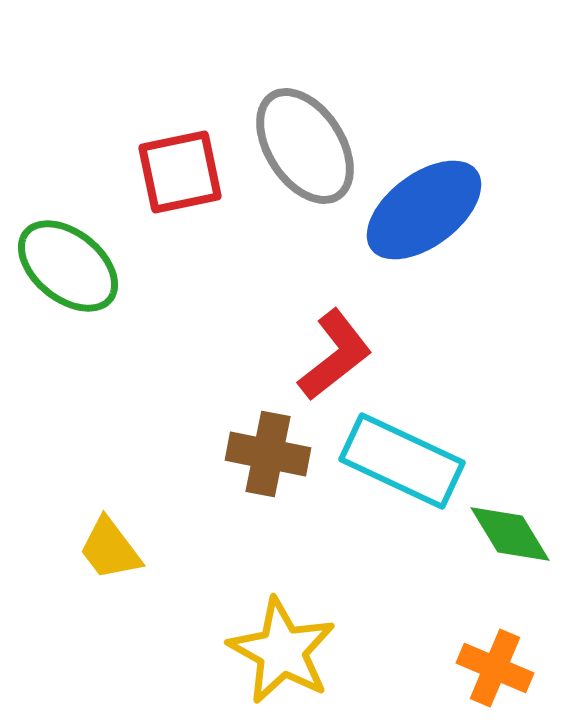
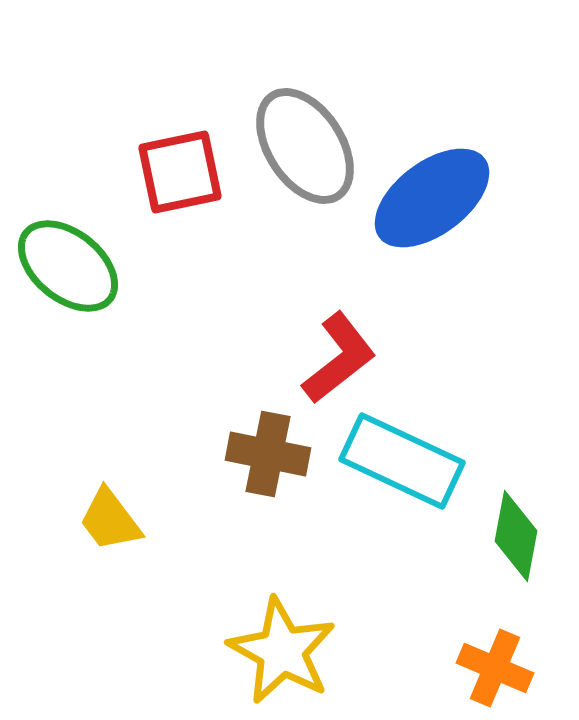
blue ellipse: moved 8 px right, 12 px up
red L-shape: moved 4 px right, 3 px down
green diamond: moved 6 px right, 2 px down; rotated 42 degrees clockwise
yellow trapezoid: moved 29 px up
